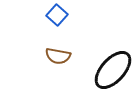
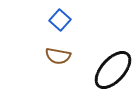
blue square: moved 3 px right, 5 px down
